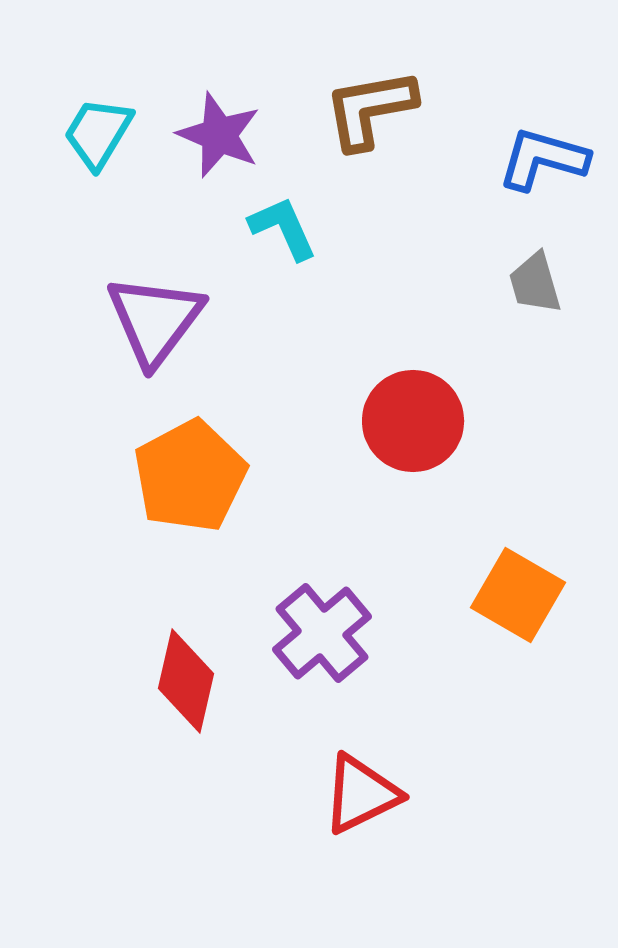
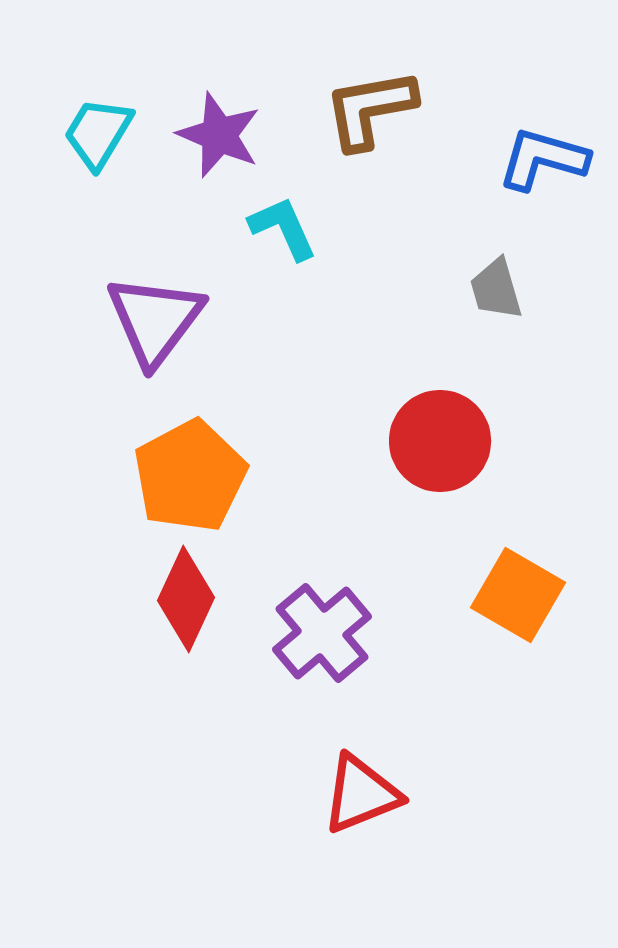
gray trapezoid: moved 39 px left, 6 px down
red circle: moved 27 px right, 20 px down
red diamond: moved 82 px up; rotated 12 degrees clockwise
red triangle: rotated 4 degrees clockwise
